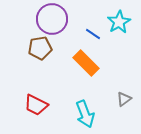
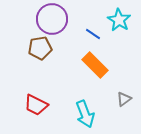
cyan star: moved 2 px up; rotated 10 degrees counterclockwise
orange rectangle: moved 9 px right, 2 px down
